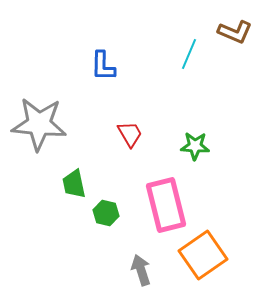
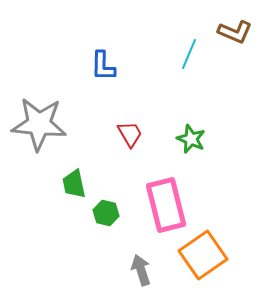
green star: moved 4 px left, 7 px up; rotated 20 degrees clockwise
